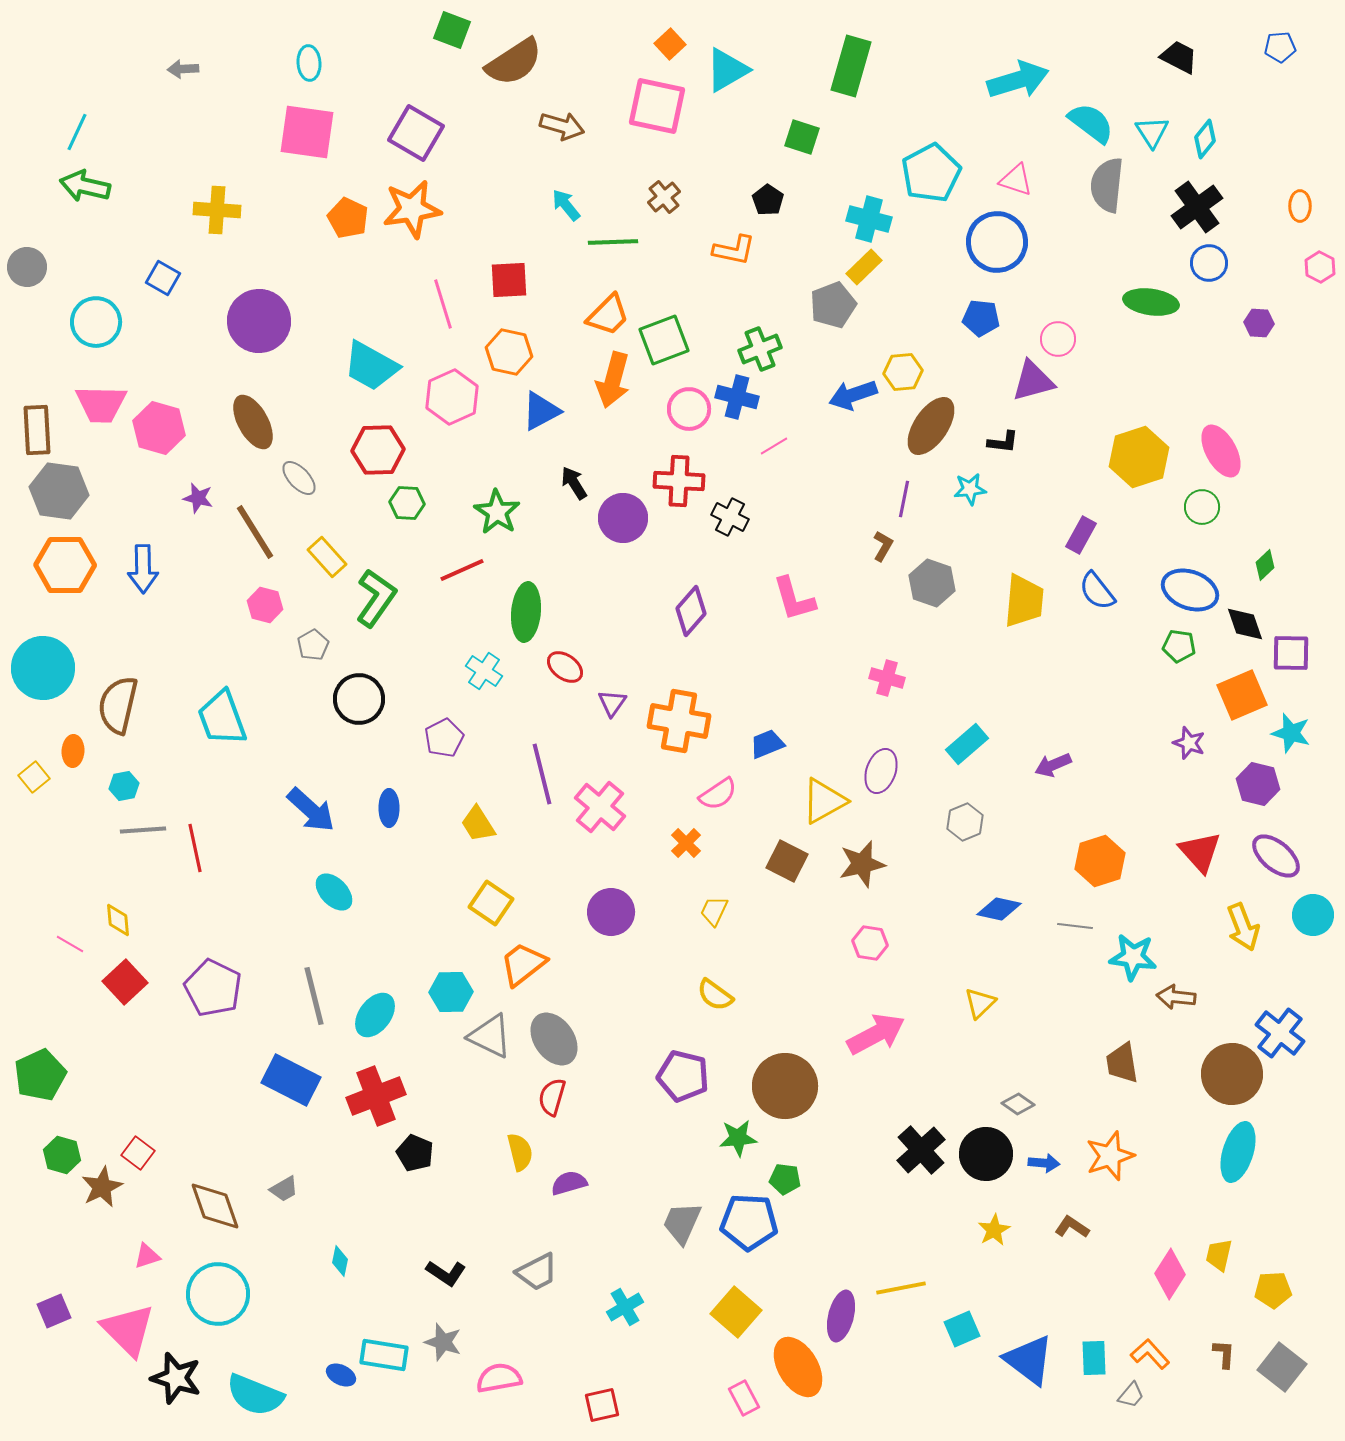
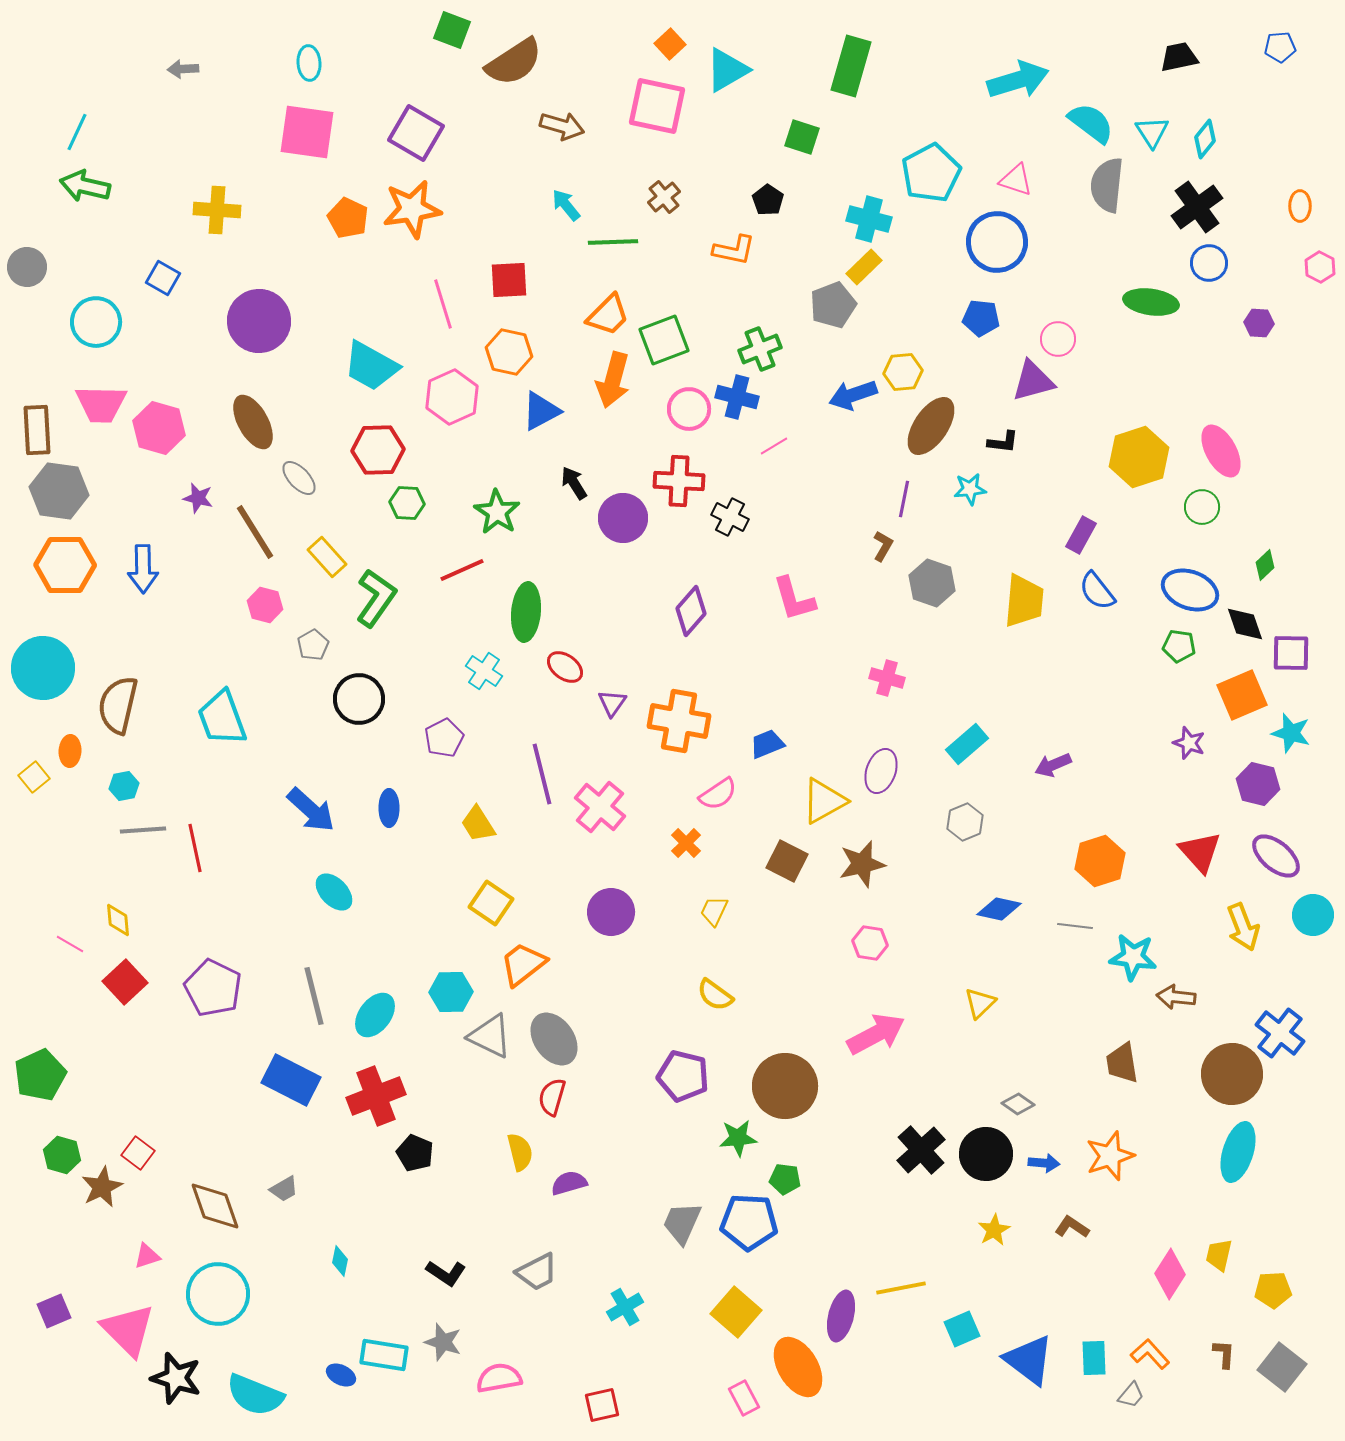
black trapezoid at (1179, 57): rotated 39 degrees counterclockwise
orange ellipse at (73, 751): moved 3 px left
